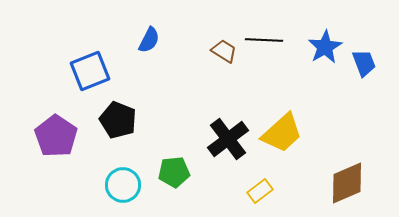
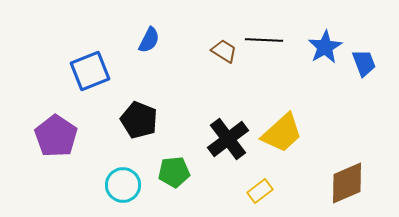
black pentagon: moved 21 px right
